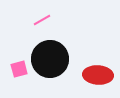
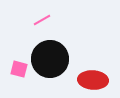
pink square: rotated 30 degrees clockwise
red ellipse: moved 5 px left, 5 px down
